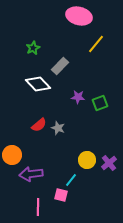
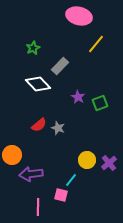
purple star: rotated 24 degrees clockwise
